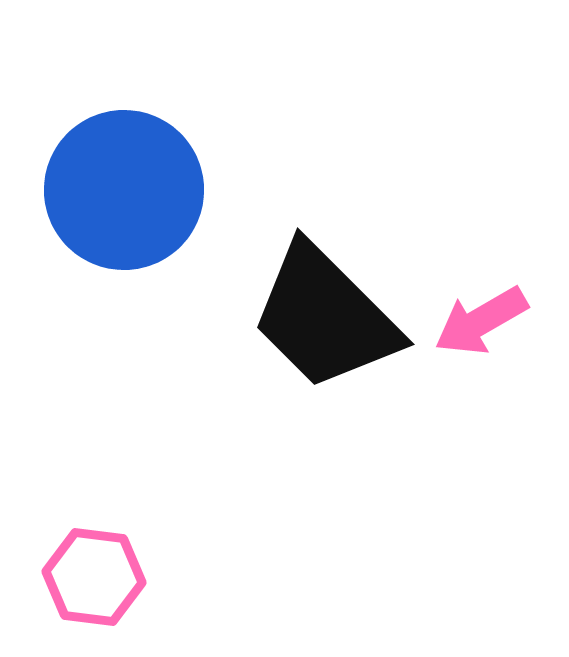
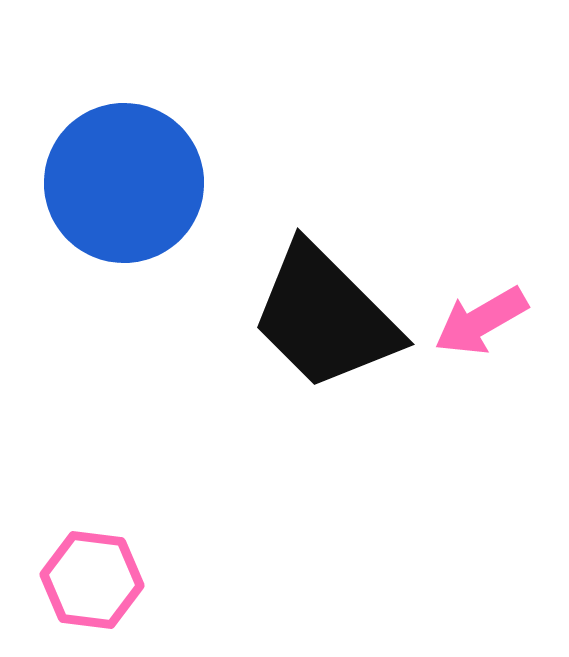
blue circle: moved 7 px up
pink hexagon: moved 2 px left, 3 px down
